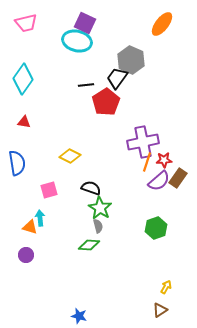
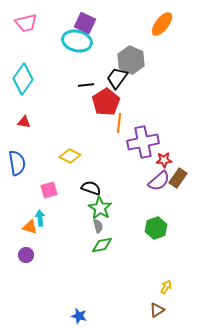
orange line: moved 28 px left, 39 px up; rotated 12 degrees counterclockwise
green diamond: moved 13 px right; rotated 15 degrees counterclockwise
brown triangle: moved 3 px left
